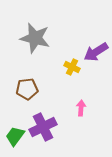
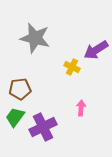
purple arrow: moved 2 px up
brown pentagon: moved 7 px left
green trapezoid: moved 19 px up
